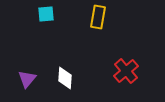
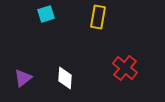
cyan square: rotated 12 degrees counterclockwise
red cross: moved 1 px left, 3 px up; rotated 10 degrees counterclockwise
purple triangle: moved 4 px left, 1 px up; rotated 12 degrees clockwise
